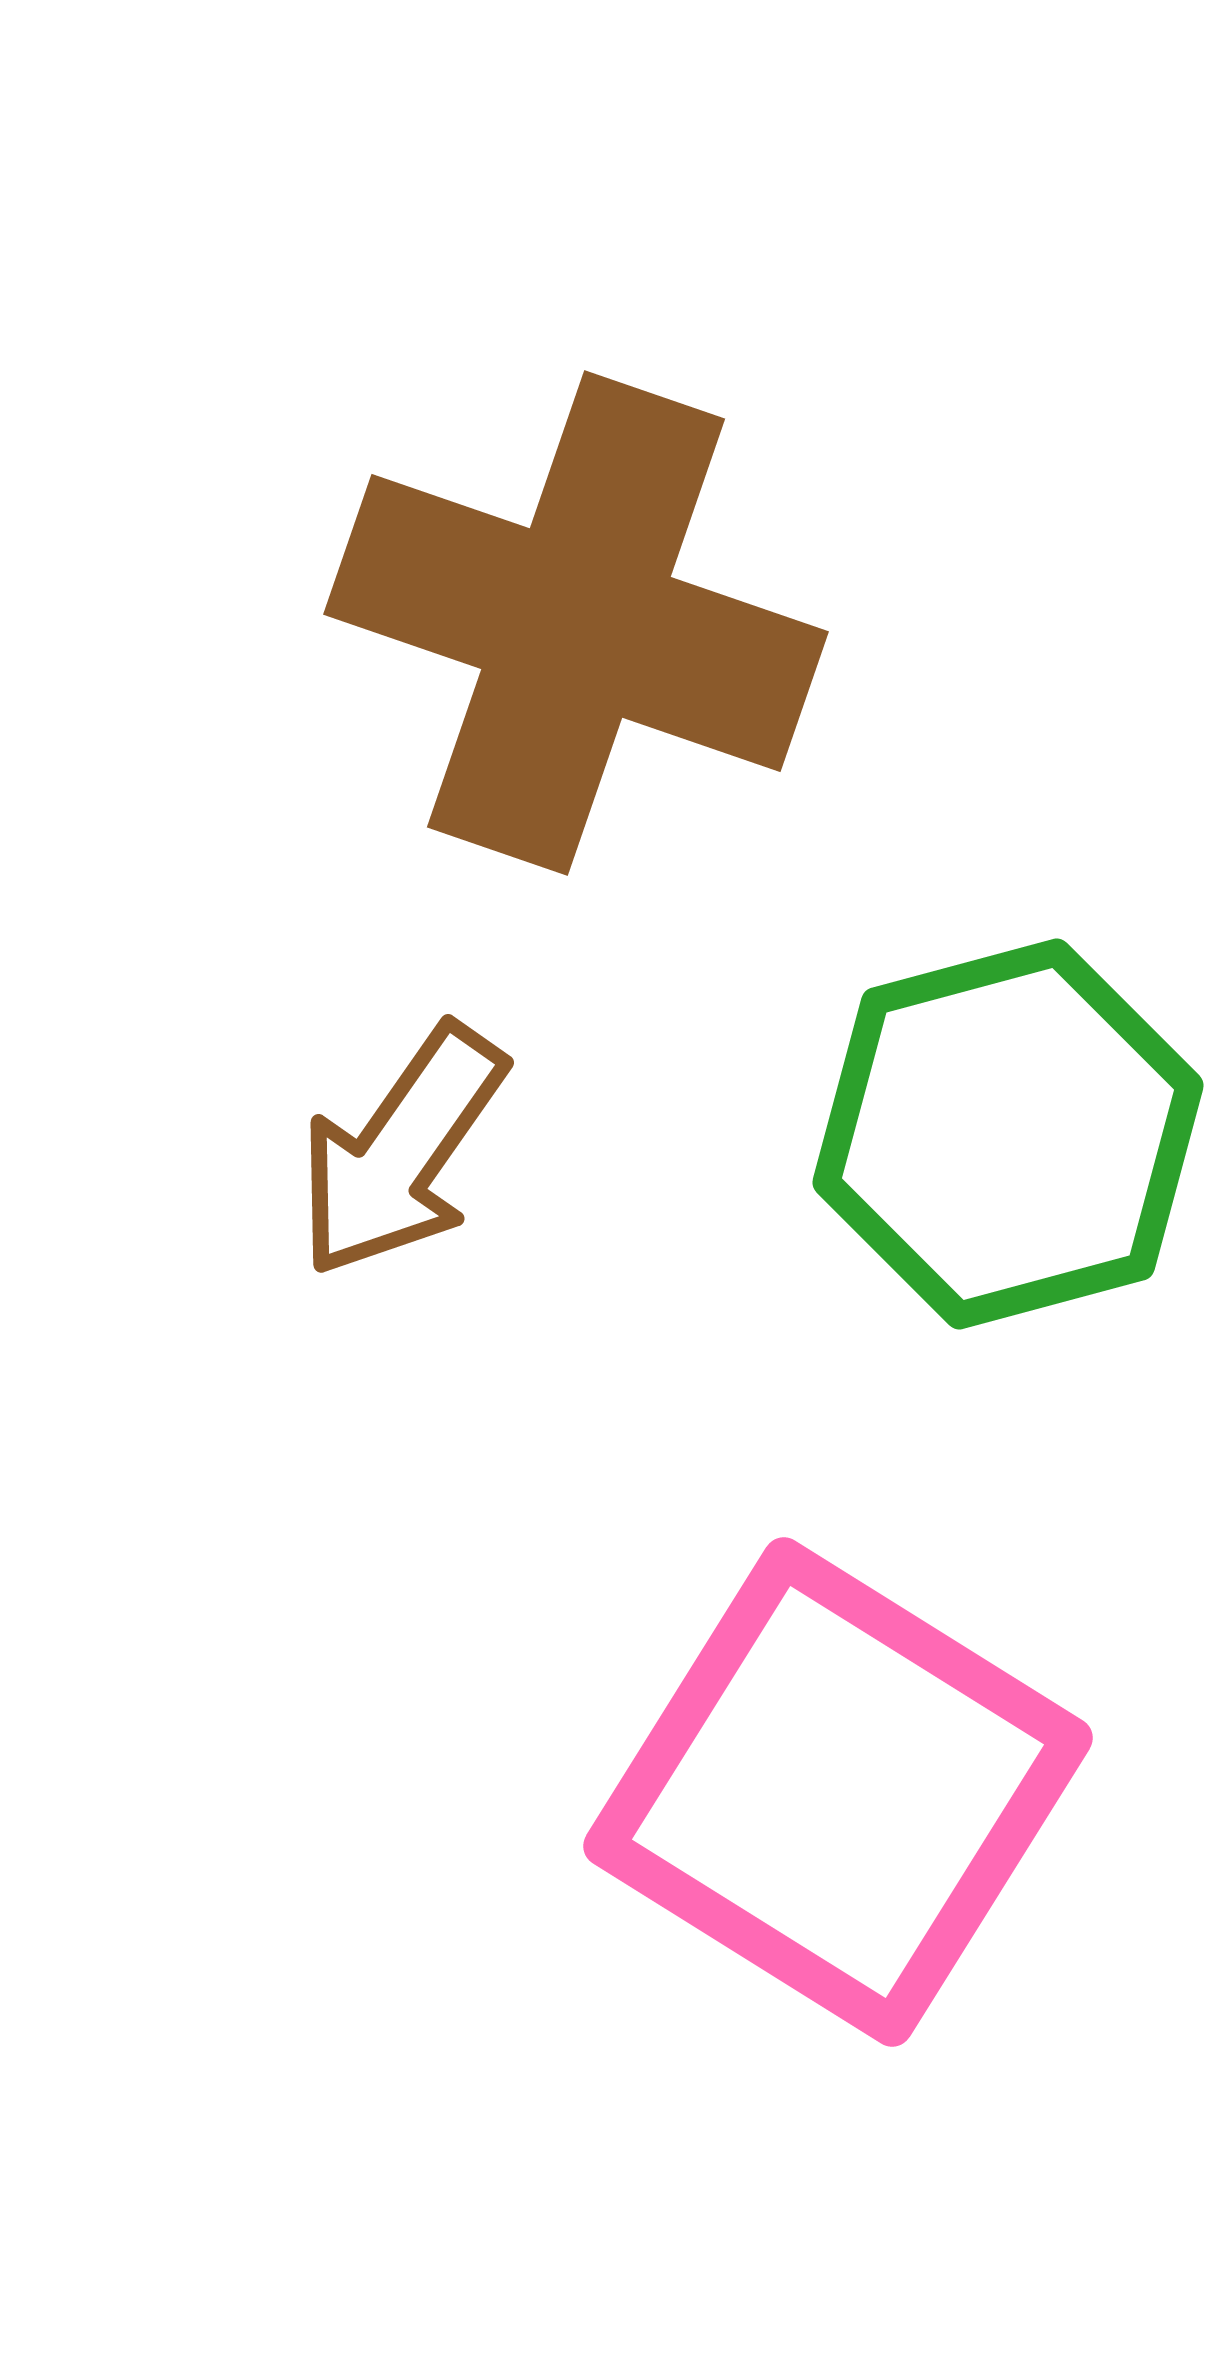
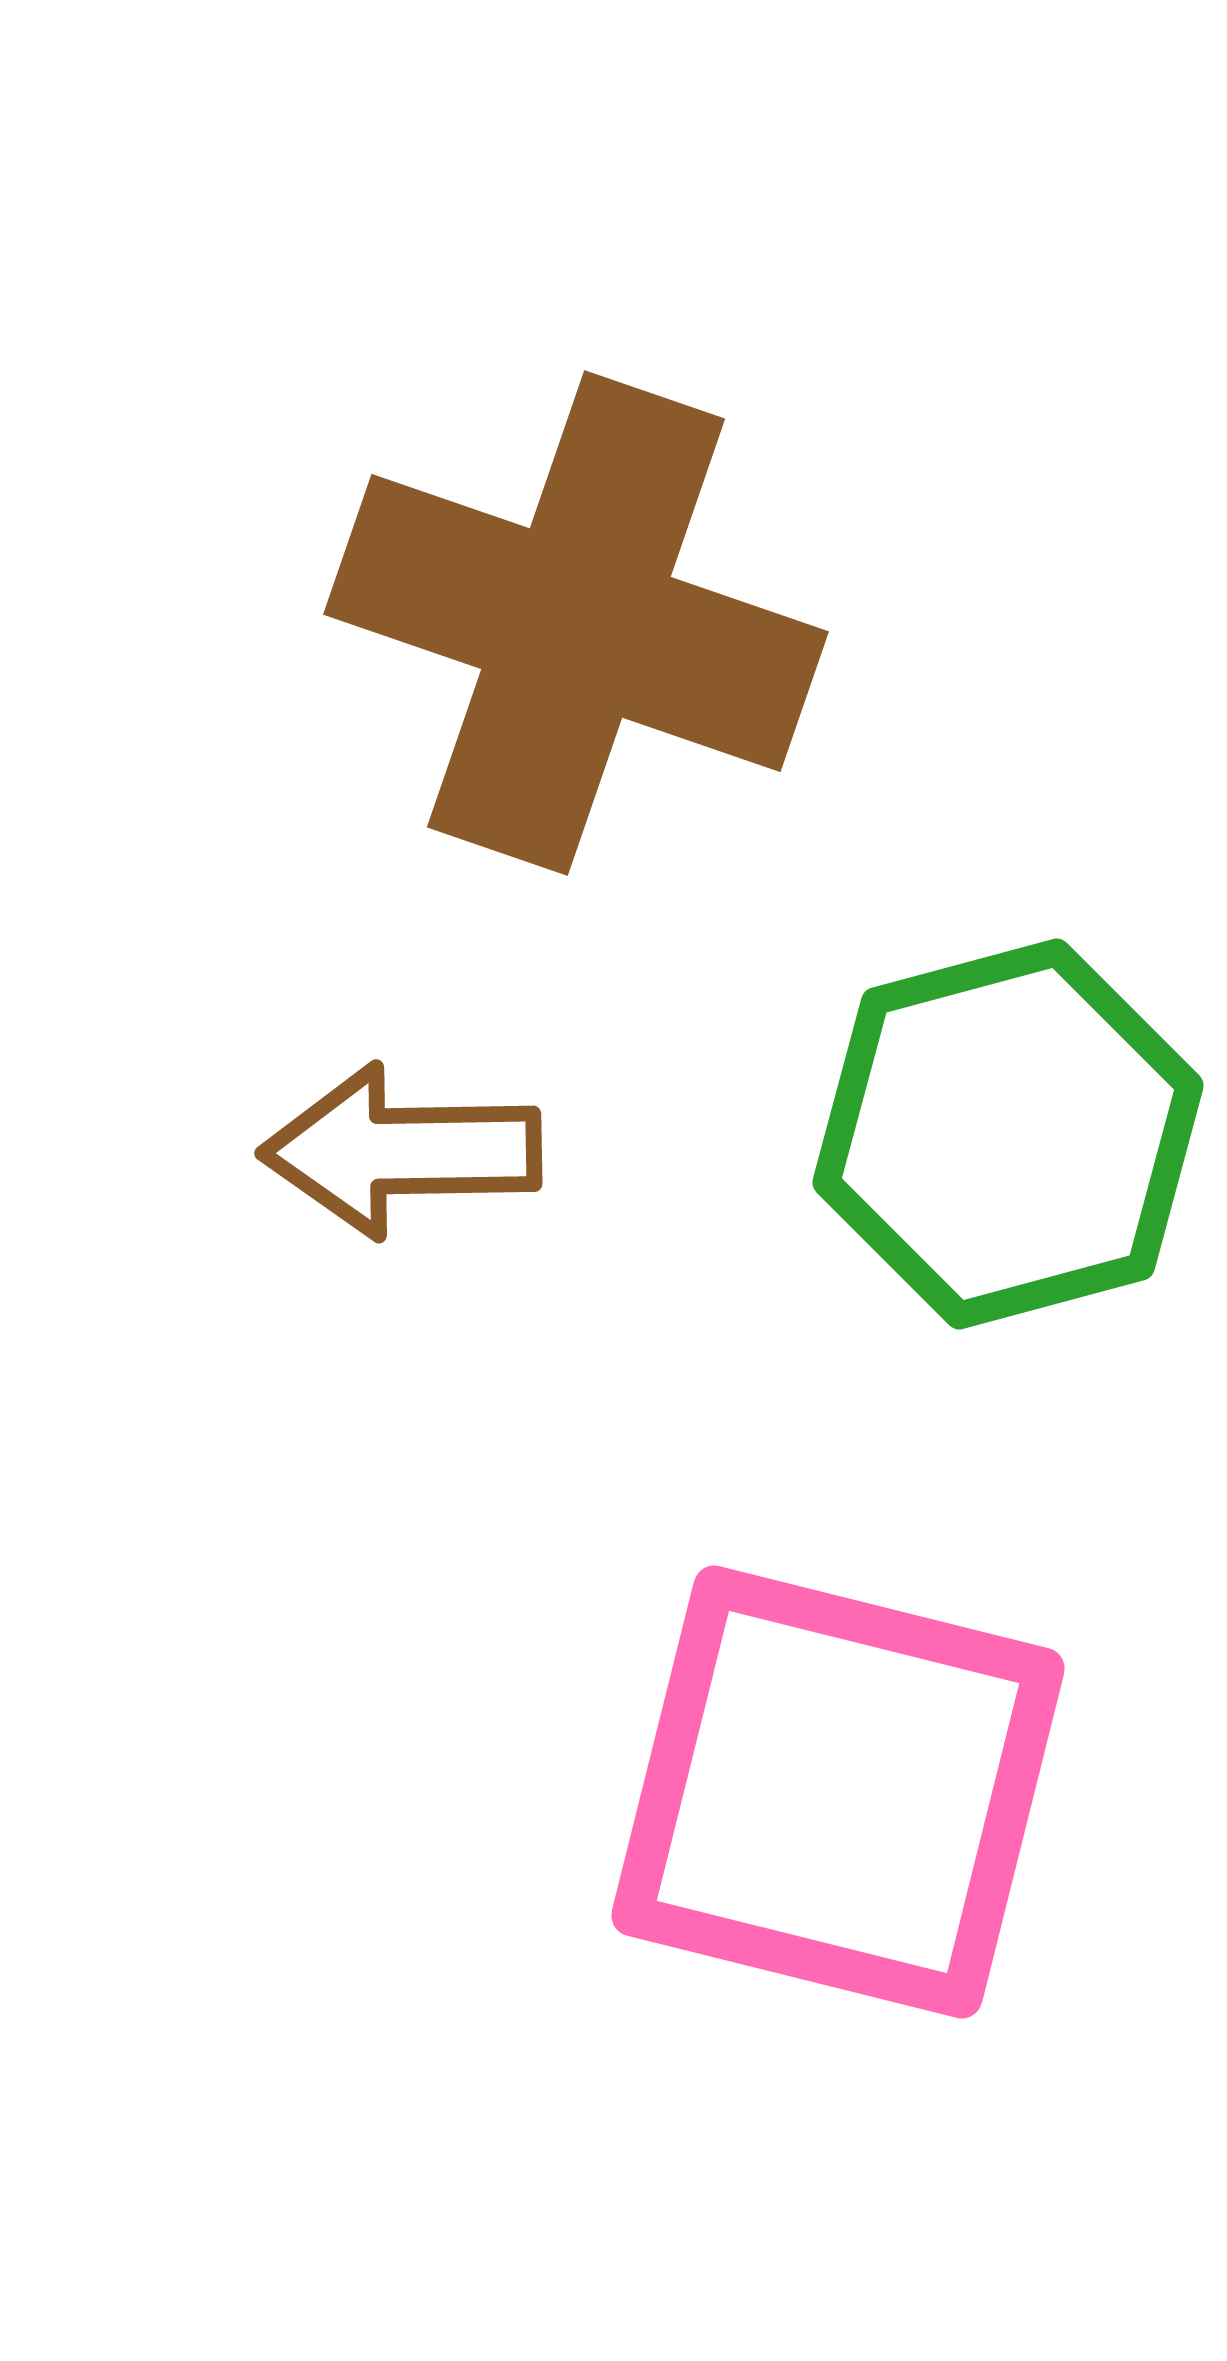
brown arrow: rotated 54 degrees clockwise
pink square: rotated 18 degrees counterclockwise
